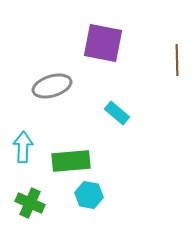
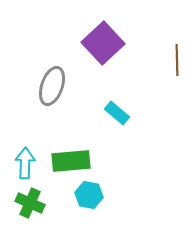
purple square: rotated 36 degrees clockwise
gray ellipse: rotated 54 degrees counterclockwise
cyan arrow: moved 2 px right, 16 px down
